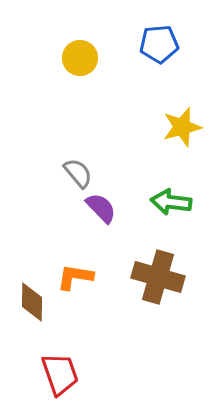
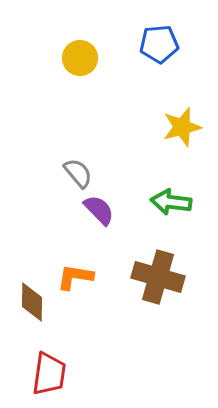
purple semicircle: moved 2 px left, 2 px down
red trapezoid: moved 11 px left; rotated 27 degrees clockwise
